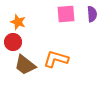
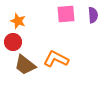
purple semicircle: moved 1 px right, 1 px down
orange star: moved 1 px up
orange L-shape: rotated 10 degrees clockwise
